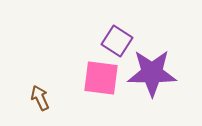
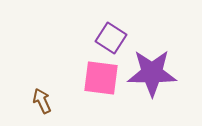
purple square: moved 6 px left, 3 px up
brown arrow: moved 2 px right, 3 px down
